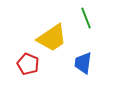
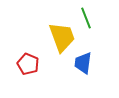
yellow trapezoid: moved 10 px right, 1 px up; rotated 76 degrees counterclockwise
